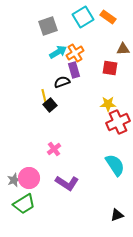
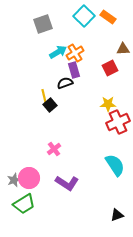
cyan square: moved 1 px right, 1 px up; rotated 15 degrees counterclockwise
gray square: moved 5 px left, 2 px up
red square: rotated 35 degrees counterclockwise
black semicircle: moved 3 px right, 1 px down
